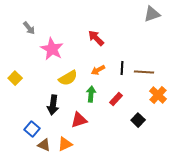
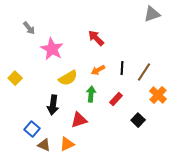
brown line: rotated 60 degrees counterclockwise
orange triangle: moved 2 px right
